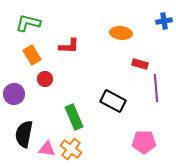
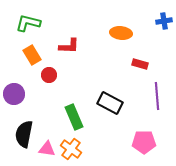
red circle: moved 4 px right, 4 px up
purple line: moved 1 px right, 8 px down
black rectangle: moved 3 px left, 2 px down
